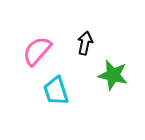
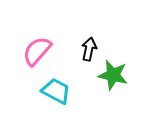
black arrow: moved 4 px right, 6 px down
cyan trapezoid: rotated 136 degrees clockwise
